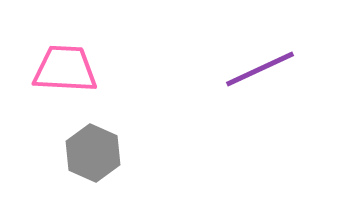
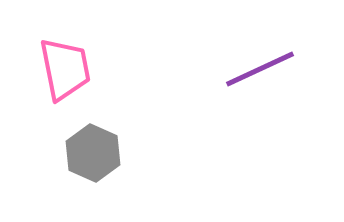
pink trapezoid: rotated 76 degrees clockwise
